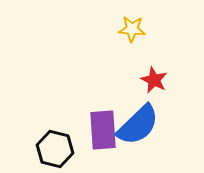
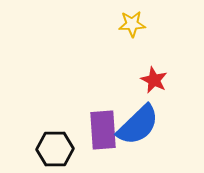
yellow star: moved 5 px up; rotated 8 degrees counterclockwise
black hexagon: rotated 15 degrees counterclockwise
